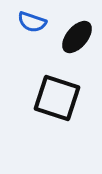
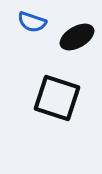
black ellipse: rotated 20 degrees clockwise
